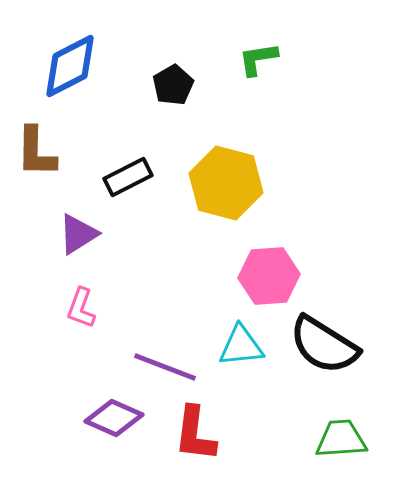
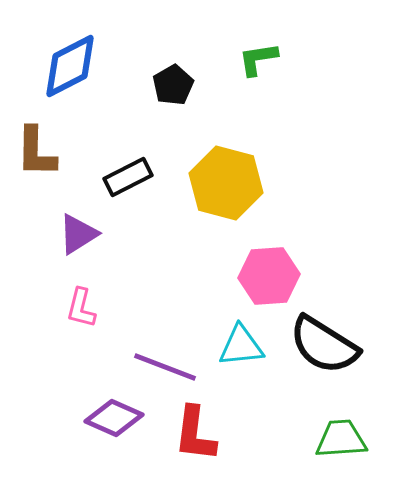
pink L-shape: rotated 6 degrees counterclockwise
